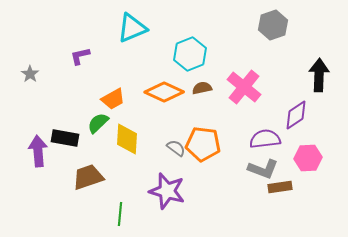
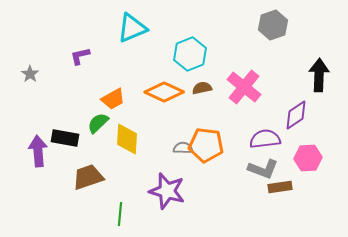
orange pentagon: moved 3 px right, 1 px down
gray semicircle: moved 7 px right; rotated 36 degrees counterclockwise
